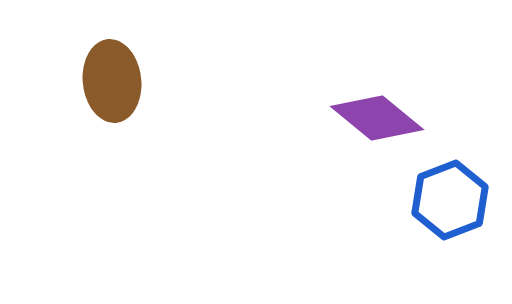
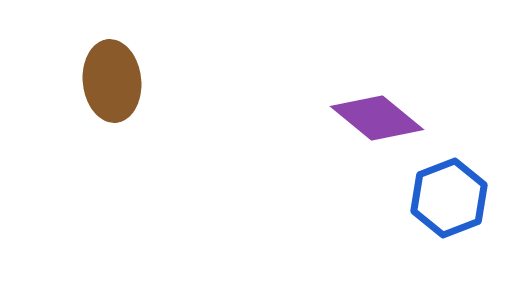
blue hexagon: moved 1 px left, 2 px up
